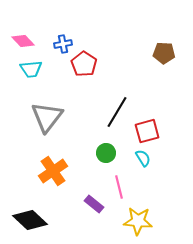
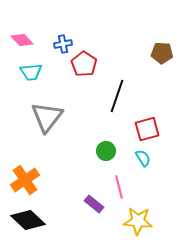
pink diamond: moved 1 px left, 1 px up
brown pentagon: moved 2 px left
cyan trapezoid: moved 3 px down
black line: moved 16 px up; rotated 12 degrees counterclockwise
red square: moved 2 px up
green circle: moved 2 px up
orange cross: moved 28 px left, 9 px down
black diamond: moved 2 px left
